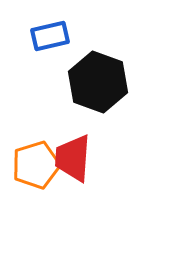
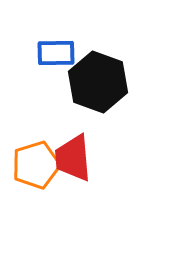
blue rectangle: moved 6 px right, 17 px down; rotated 12 degrees clockwise
red trapezoid: rotated 9 degrees counterclockwise
